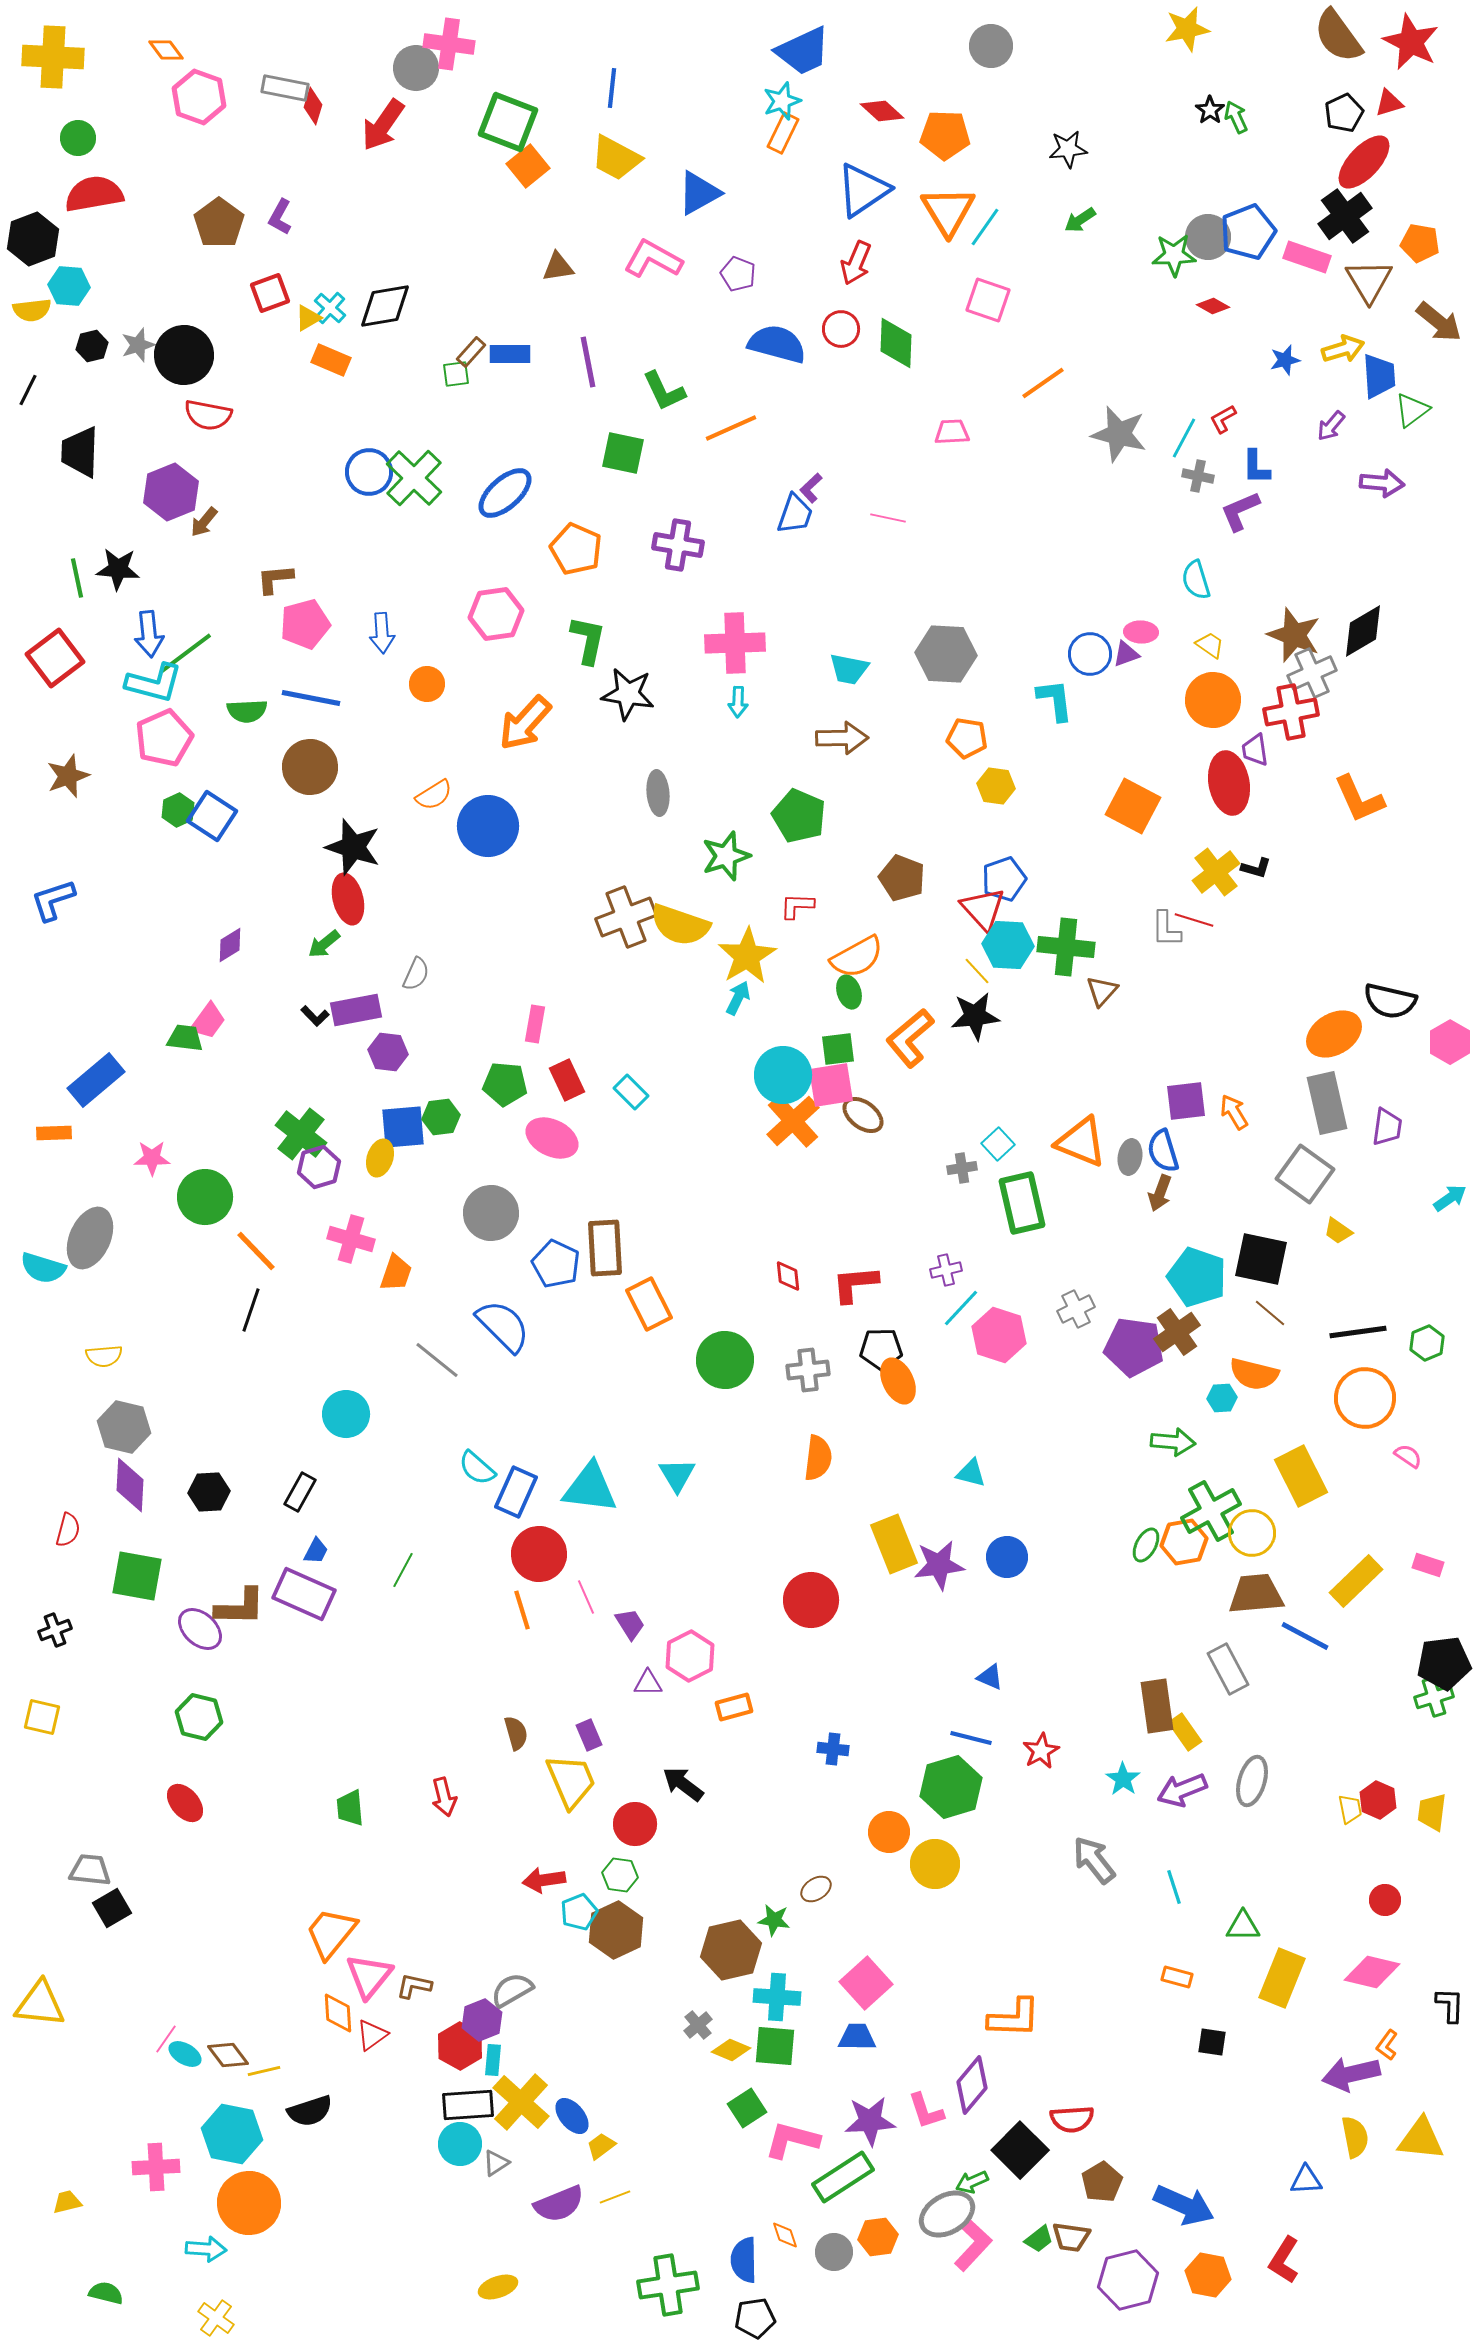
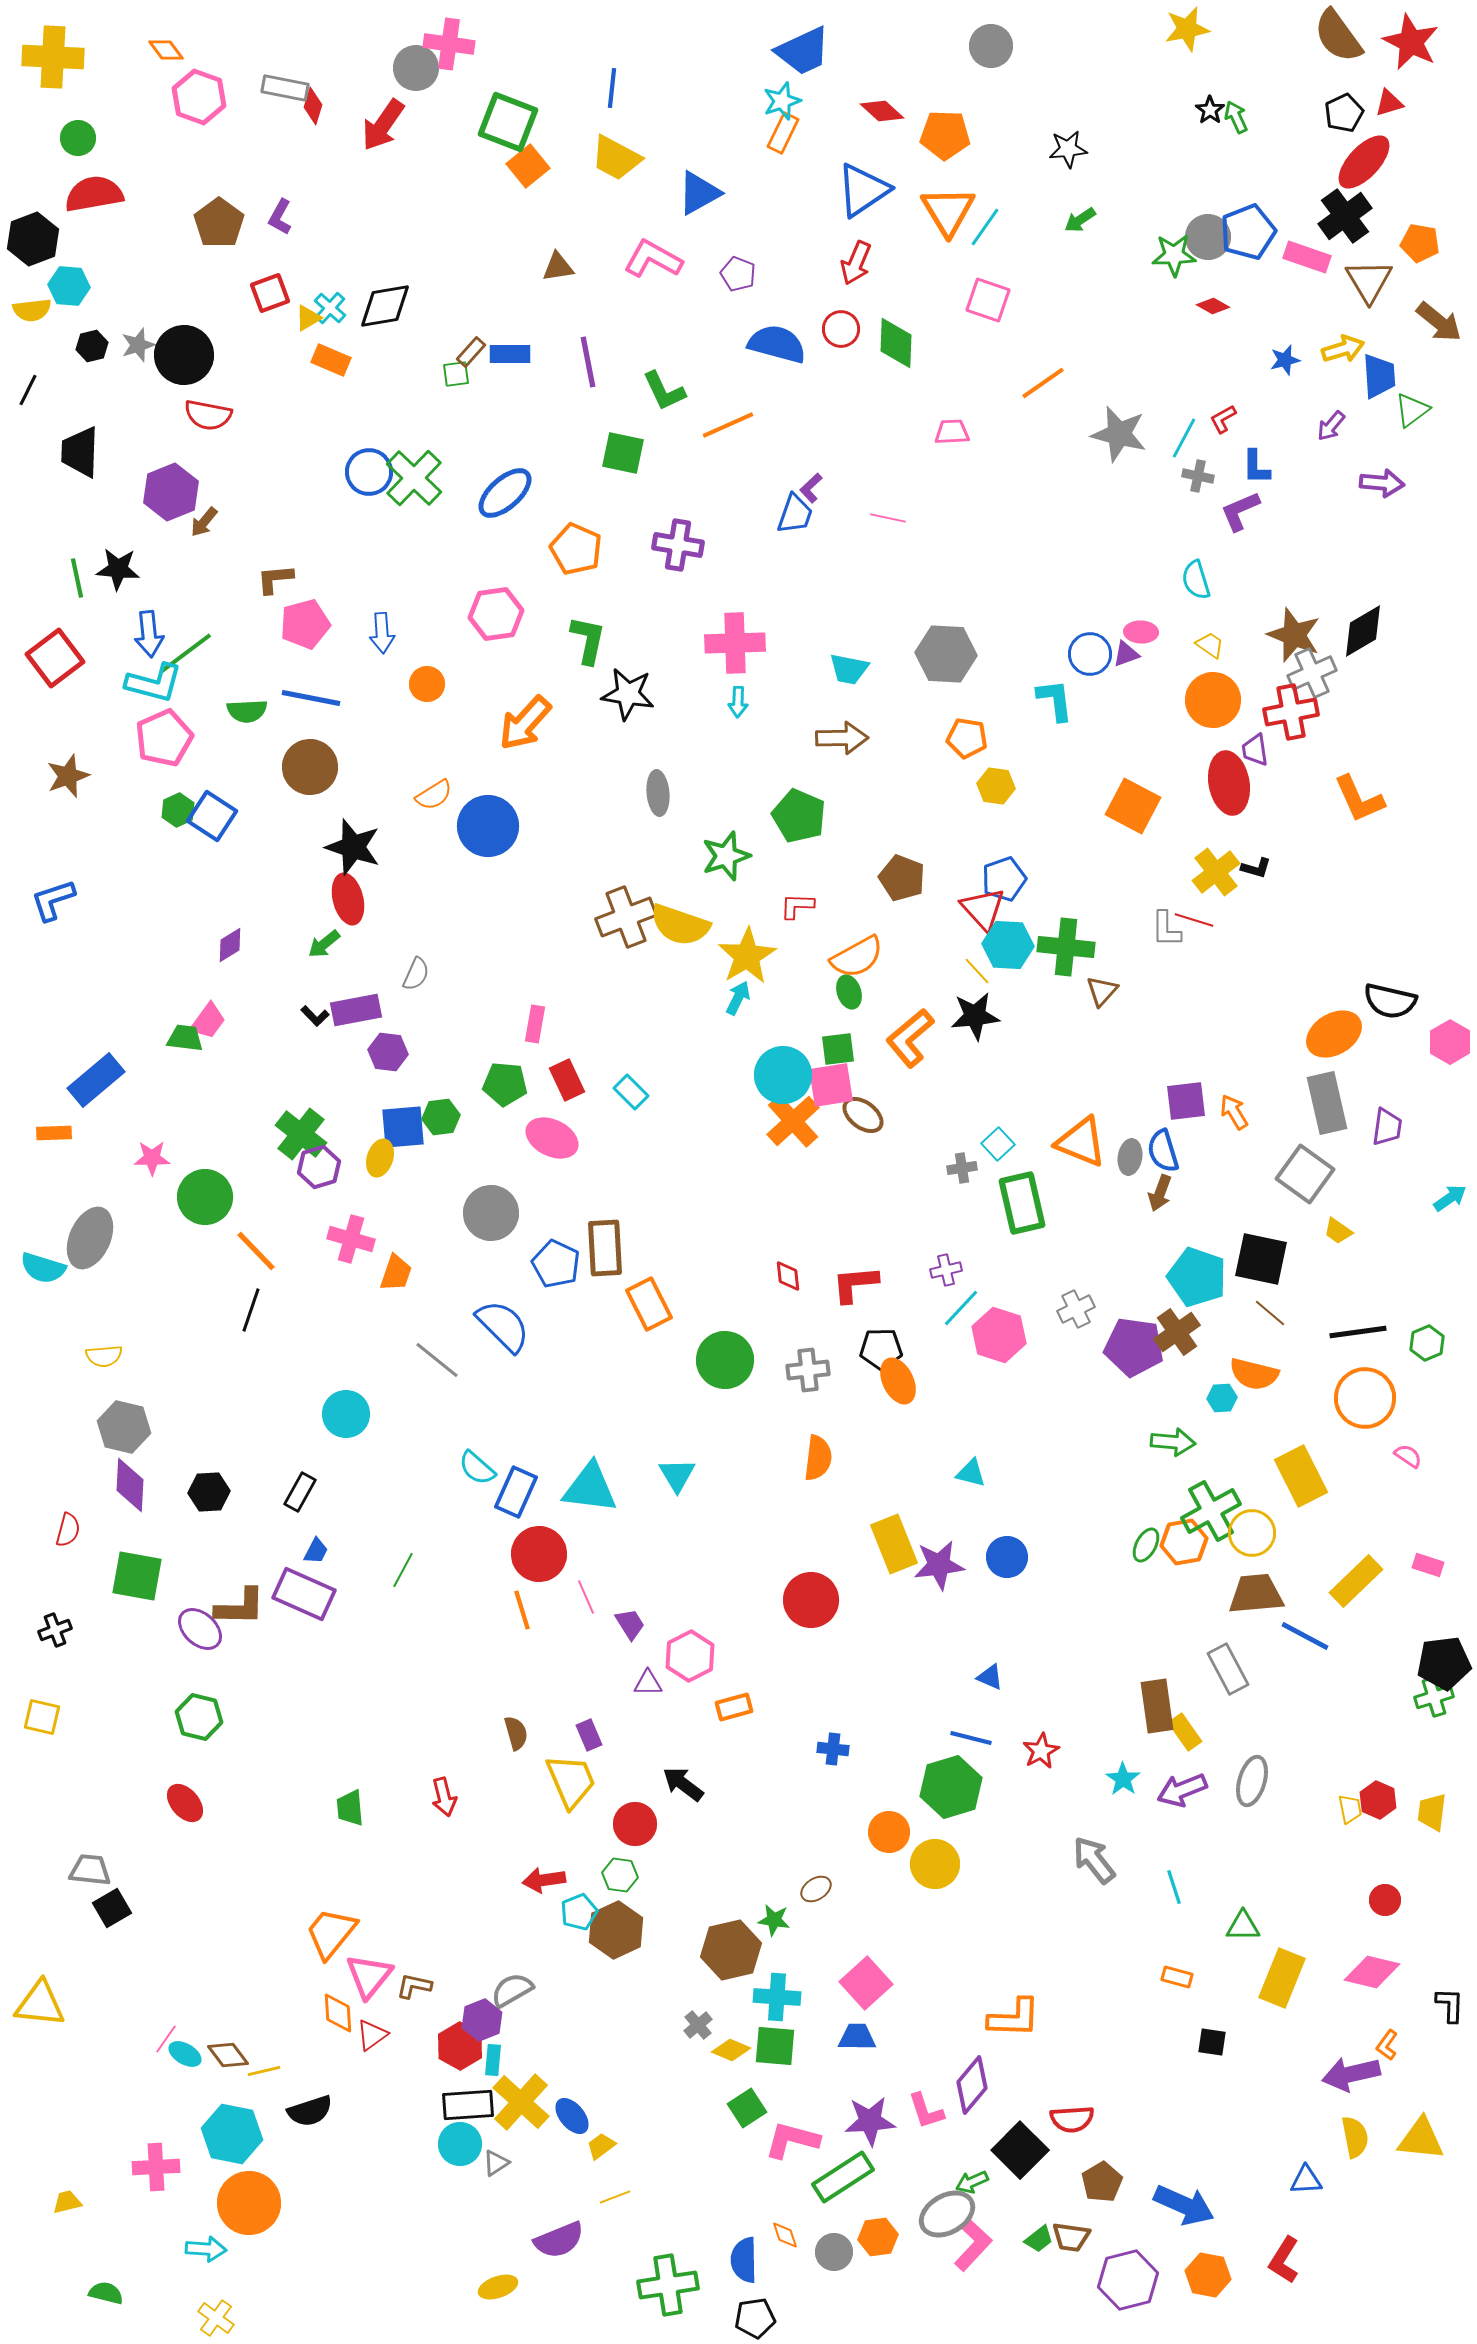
orange line at (731, 428): moved 3 px left, 3 px up
purple semicircle at (559, 2204): moved 36 px down
